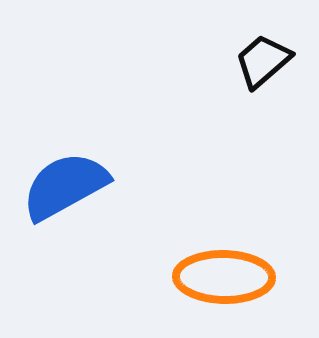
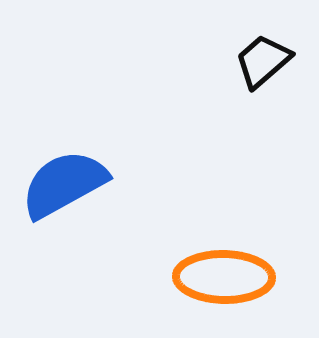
blue semicircle: moved 1 px left, 2 px up
